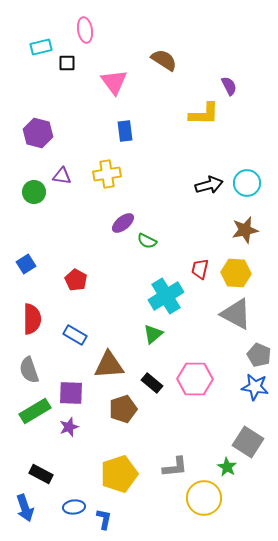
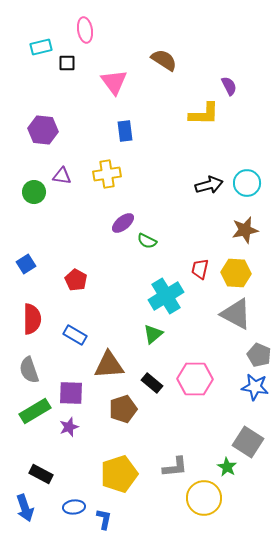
purple hexagon at (38, 133): moved 5 px right, 3 px up; rotated 8 degrees counterclockwise
